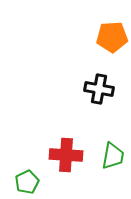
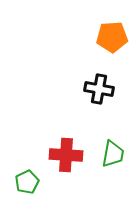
green trapezoid: moved 2 px up
